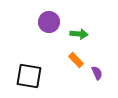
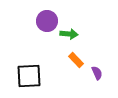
purple circle: moved 2 px left, 1 px up
green arrow: moved 10 px left
black square: rotated 12 degrees counterclockwise
